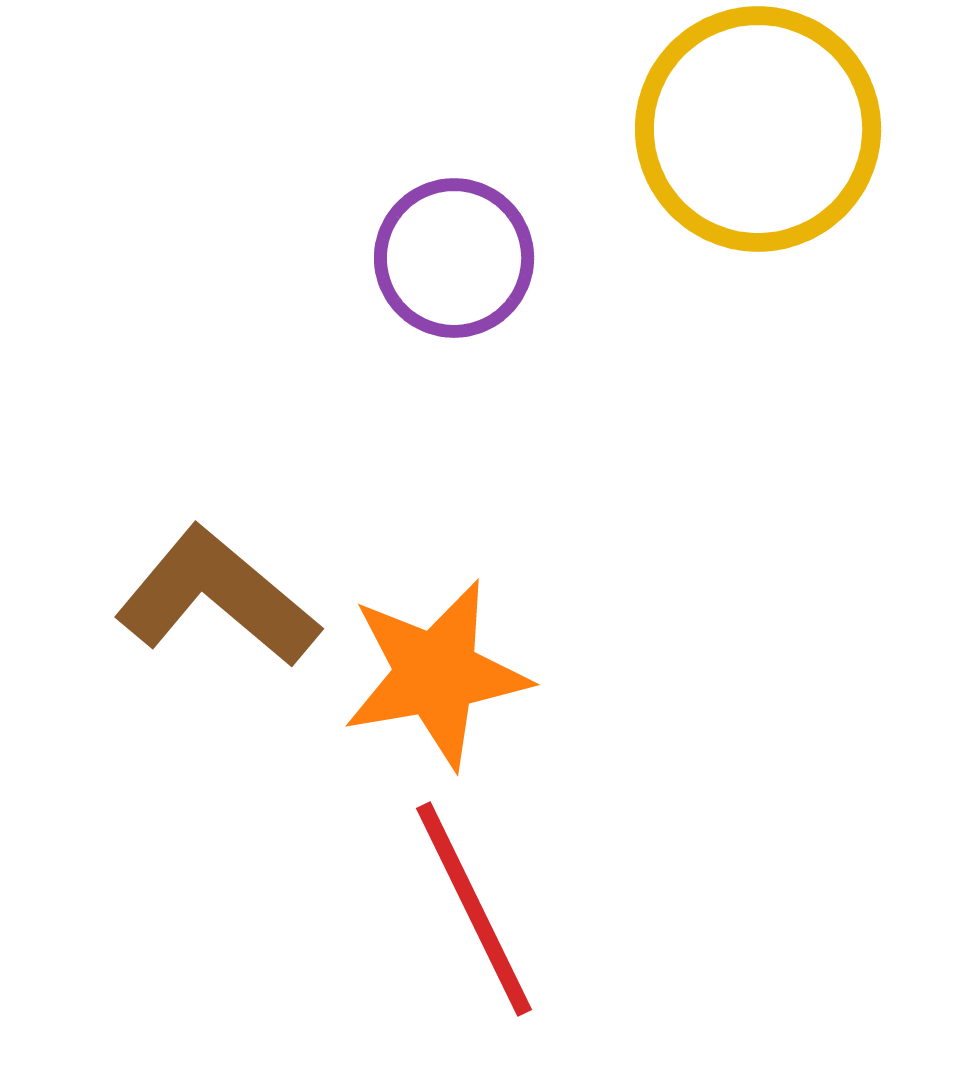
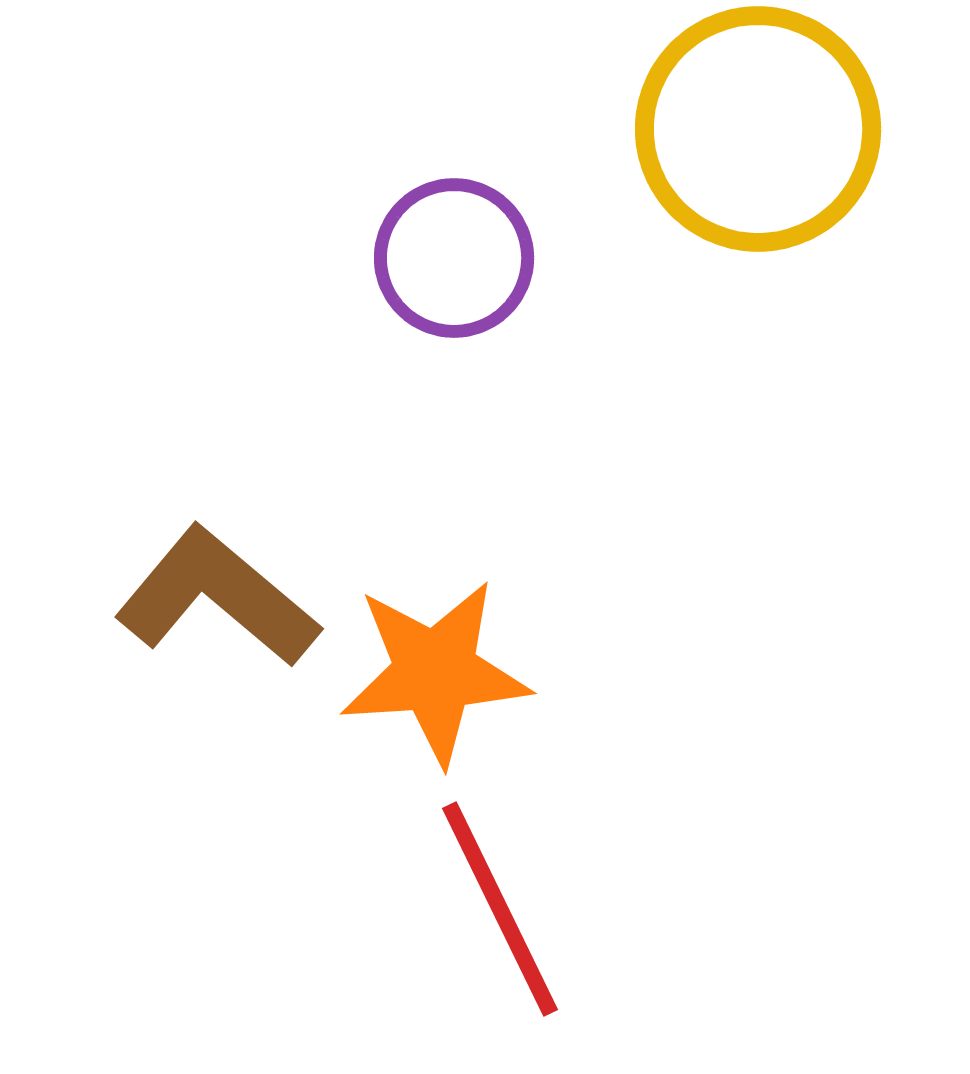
orange star: moved 1 px left, 2 px up; rotated 6 degrees clockwise
red line: moved 26 px right
